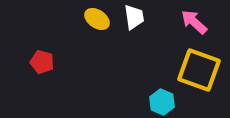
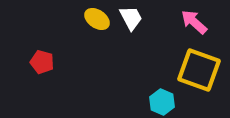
white trapezoid: moved 3 px left, 1 px down; rotated 20 degrees counterclockwise
